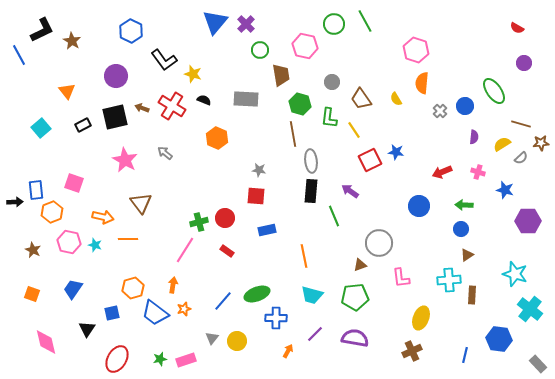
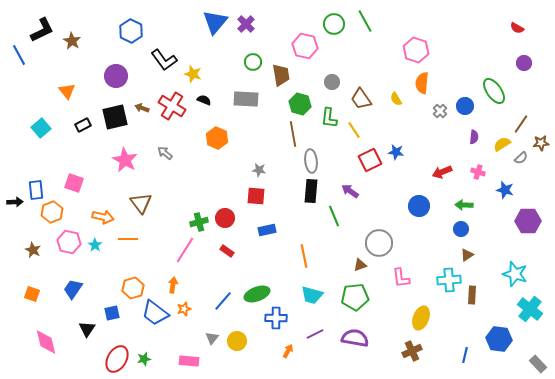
green circle at (260, 50): moved 7 px left, 12 px down
brown line at (521, 124): rotated 72 degrees counterclockwise
cyan star at (95, 245): rotated 16 degrees clockwise
purple line at (315, 334): rotated 18 degrees clockwise
green star at (160, 359): moved 16 px left
pink rectangle at (186, 360): moved 3 px right, 1 px down; rotated 24 degrees clockwise
